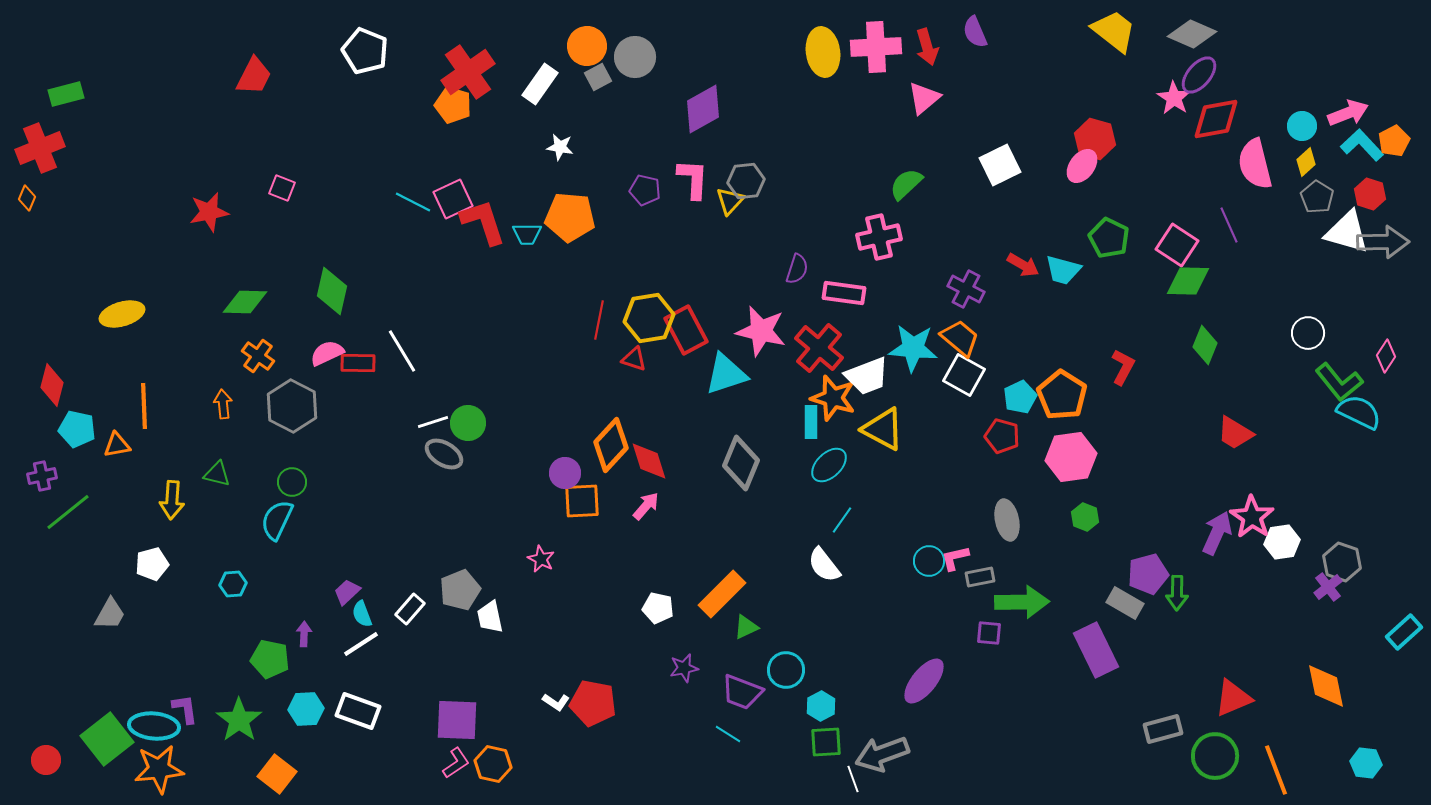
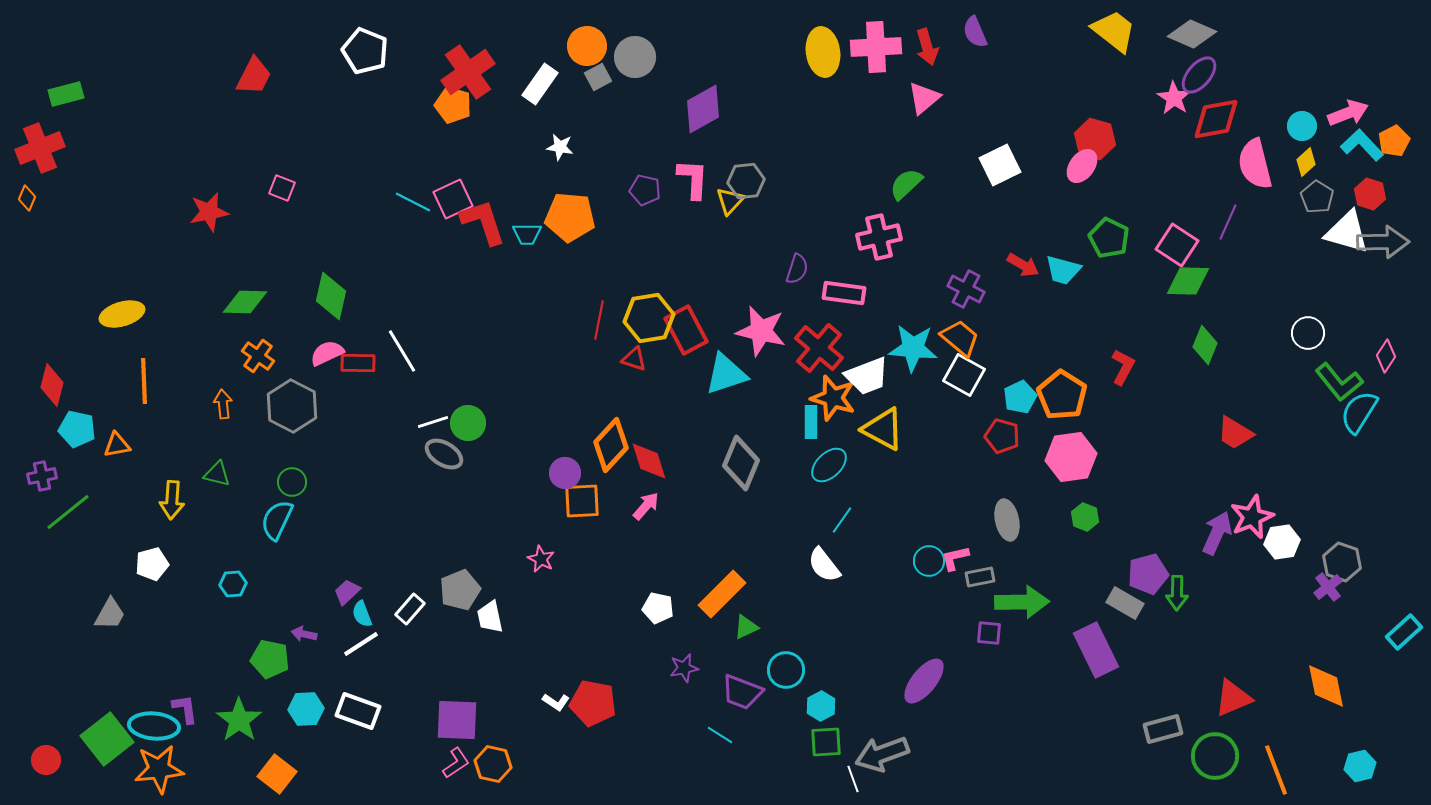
purple line at (1229, 225): moved 1 px left, 3 px up; rotated 48 degrees clockwise
green diamond at (332, 291): moved 1 px left, 5 px down
orange line at (144, 406): moved 25 px up
cyan semicircle at (1359, 412): rotated 84 degrees counterclockwise
pink star at (1252, 517): rotated 15 degrees clockwise
purple arrow at (304, 634): rotated 80 degrees counterclockwise
cyan line at (728, 734): moved 8 px left, 1 px down
cyan hexagon at (1366, 763): moved 6 px left, 3 px down; rotated 20 degrees counterclockwise
